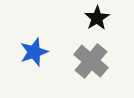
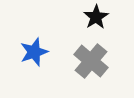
black star: moved 1 px left, 1 px up
